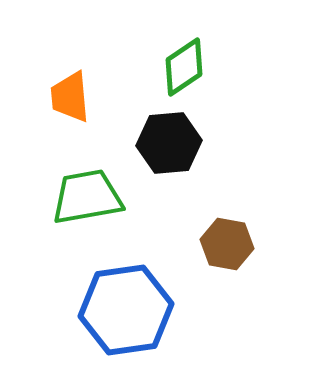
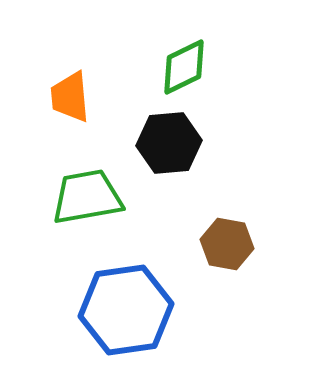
green diamond: rotated 8 degrees clockwise
